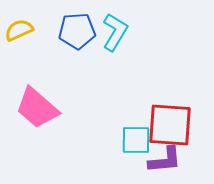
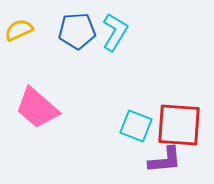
red square: moved 9 px right
cyan square: moved 14 px up; rotated 20 degrees clockwise
